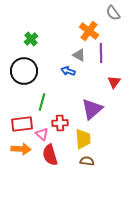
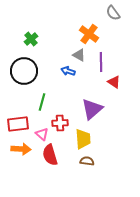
orange cross: moved 3 px down
purple line: moved 9 px down
red triangle: rotated 32 degrees counterclockwise
red rectangle: moved 4 px left
